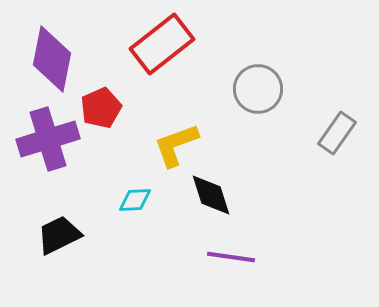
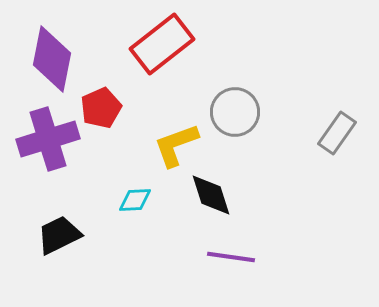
gray circle: moved 23 px left, 23 px down
